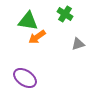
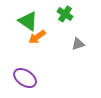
green triangle: rotated 25 degrees clockwise
